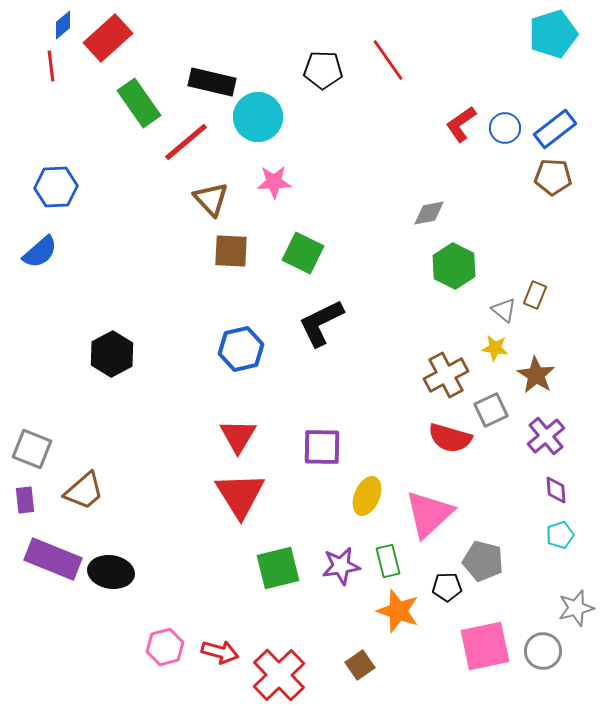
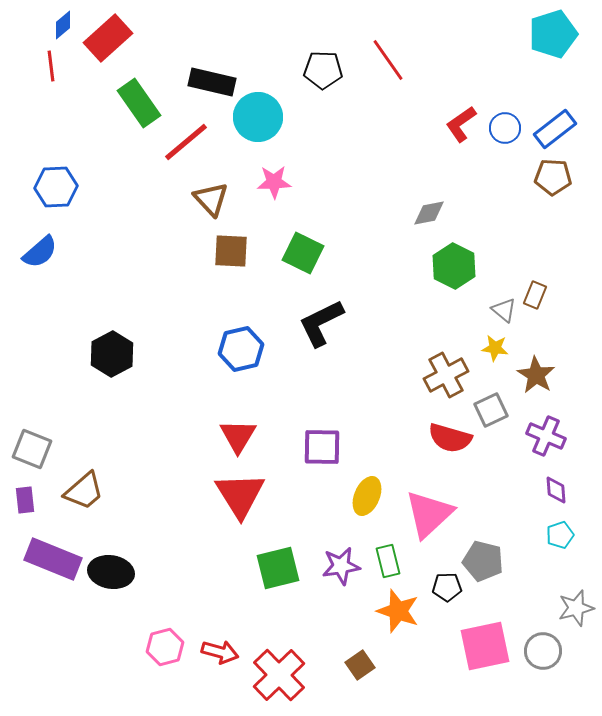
purple cross at (546, 436): rotated 27 degrees counterclockwise
